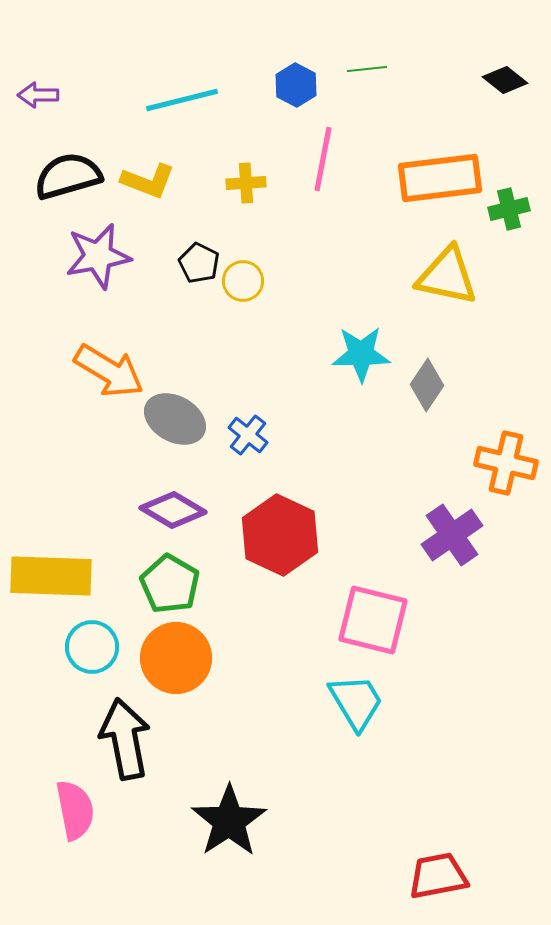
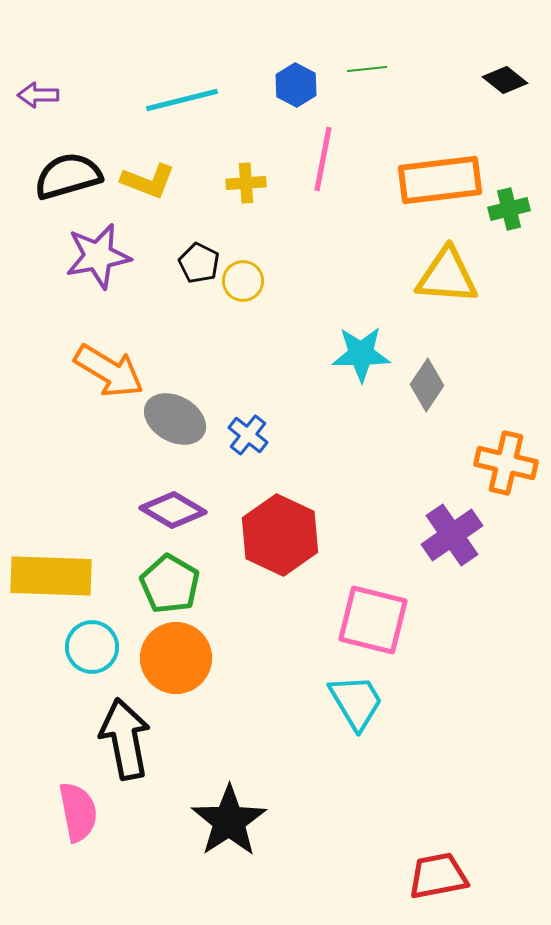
orange rectangle: moved 2 px down
yellow triangle: rotated 8 degrees counterclockwise
pink semicircle: moved 3 px right, 2 px down
